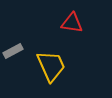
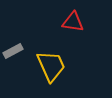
red triangle: moved 1 px right, 1 px up
